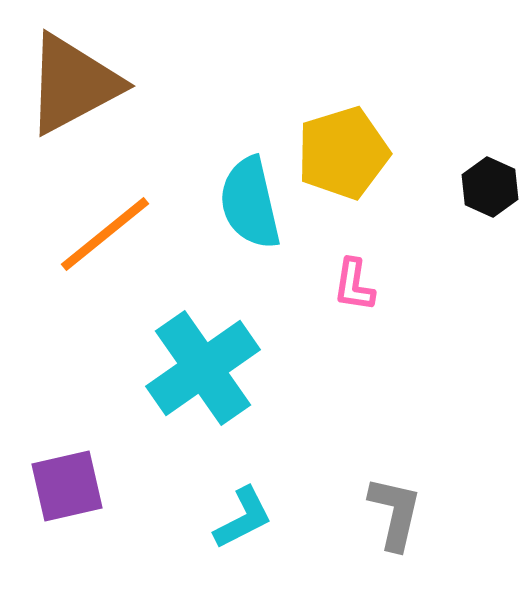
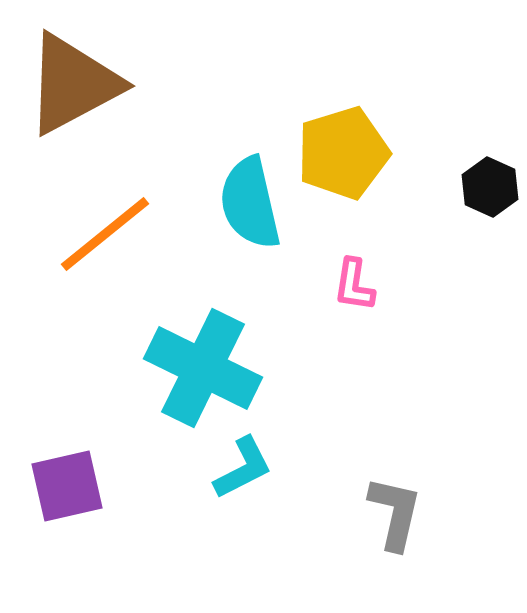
cyan cross: rotated 29 degrees counterclockwise
cyan L-shape: moved 50 px up
